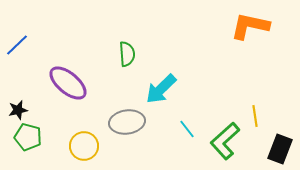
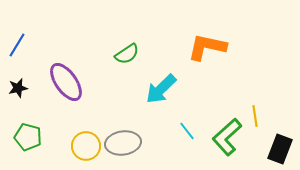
orange L-shape: moved 43 px left, 21 px down
blue line: rotated 15 degrees counterclockwise
green semicircle: rotated 60 degrees clockwise
purple ellipse: moved 2 px left, 1 px up; rotated 15 degrees clockwise
black star: moved 22 px up
gray ellipse: moved 4 px left, 21 px down
cyan line: moved 2 px down
green L-shape: moved 2 px right, 4 px up
yellow circle: moved 2 px right
